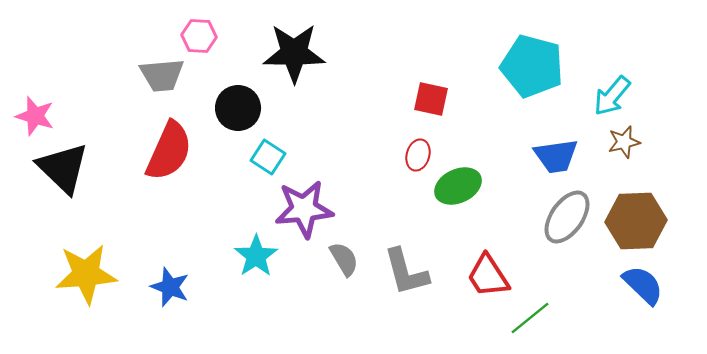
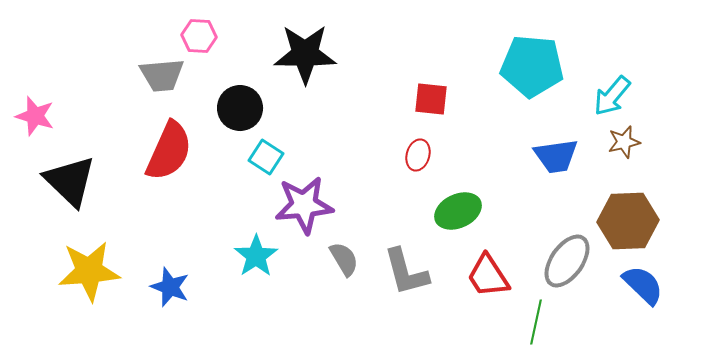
black star: moved 11 px right, 1 px down
cyan pentagon: rotated 10 degrees counterclockwise
red square: rotated 6 degrees counterclockwise
black circle: moved 2 px right
cyan square: moved 2 px left
black triangle: moved 7 px right, 13 px down
green ellipse: moved 25 px down
purple star: moved 4 px up
gray ellipse: moved 44 px down
brown hexagon: moved 8 px left
yellow star: moved 3 px right, 3 px up
green line: moved 6 px right, 4 px down; rotated 39 degrees counterclockwise
